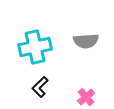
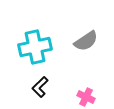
gray semicircle: rotated 30 degrees counterclockwise
pink cross: rotated 24 degrees counterclockwise
